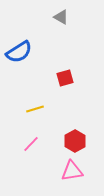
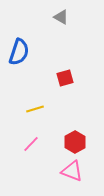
blue semicircle: rotated 40 degrees counterclockwise
red hexagon: moved 1 px down
pink triangle: rotated 30 degrees clockwise
